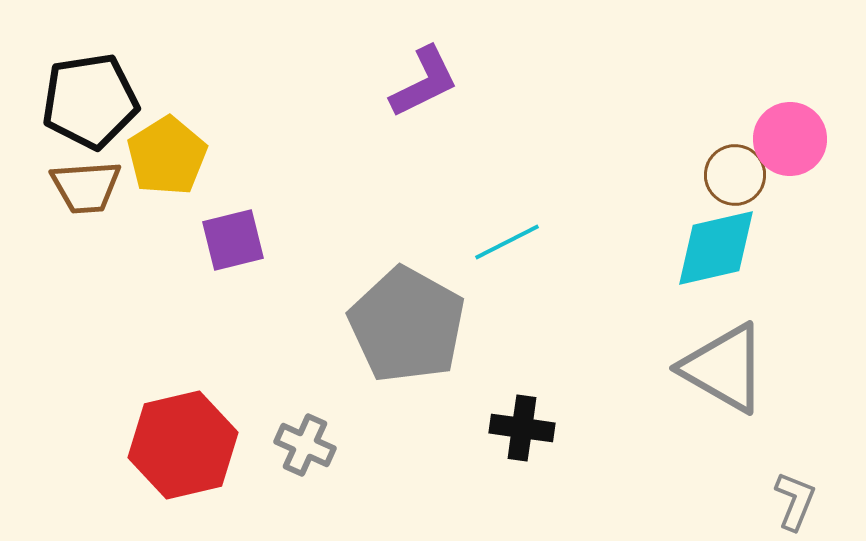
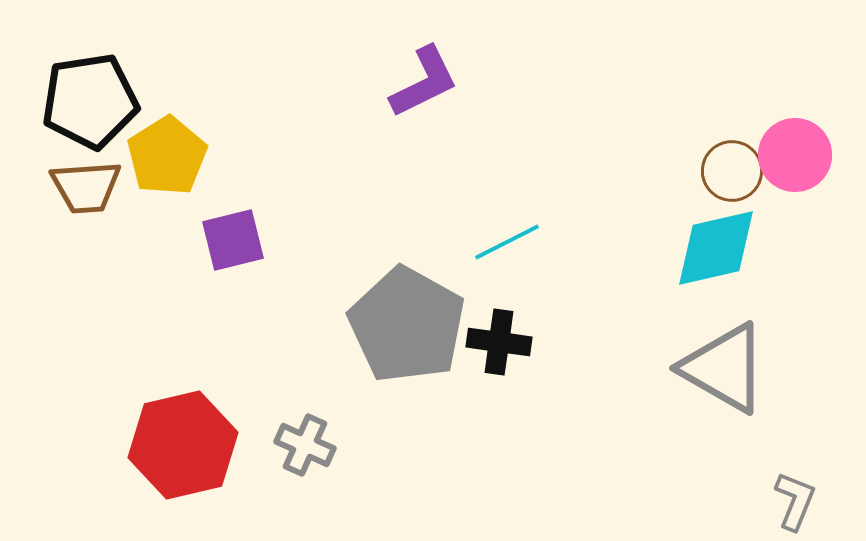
pink circle: moved 5 px right, 16 px down
brown circle: moved 3 px left, 4 px up
black cross: moved 23 px left, 86 px up
